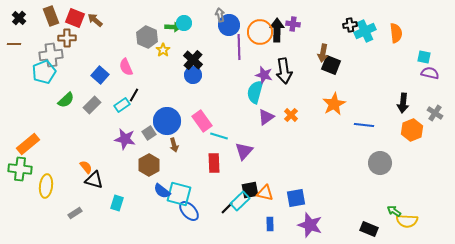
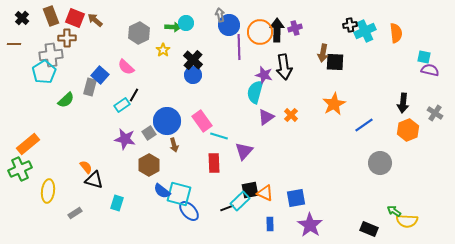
black cross at (19, 18): moved 3 px right
cyan circle at (184, 23): moved 2 px right
purple cross at (293, 24): moved 2 px right, 4 px down; rotated 24 degrees counterclockwise
gray hexagon at (147, 37): moved 8 px left, 4 px up; rotated 10 degrees clockwise
black square at (331, 65): moved 4 px right, 3 px up; rotated 18 degrees counterclockwise
pink semicircle at (126, 67): rotated 24 degrees counterclockwise
black arrow at (284, 71): moved 4 px up
cyan pentagon at (44, 72): rotated 10 degrees counterclockwise
purple semicircle at (430, 73): moved 3 px up
gray rectangle at (92, 105): moved 2 px left, 18 px up; rotated 30 degrees counterclockwise
blue line at (364, 125): rotated 42 degrees counterclockwise
orange hexagon at (412, 130): moved 4 px left
green cross at (20, 169): rotated 30 degrees counterclockwise
yellow ellipse at (46, 186): moved 2 px right, 5 px down
orange triangle at (265, 193): rotated 12 degrees clockwise
black line at (227, 208): rotated 24 degrees clockwise
purple star at (310, 225): rotated 15 degrees clockwise
